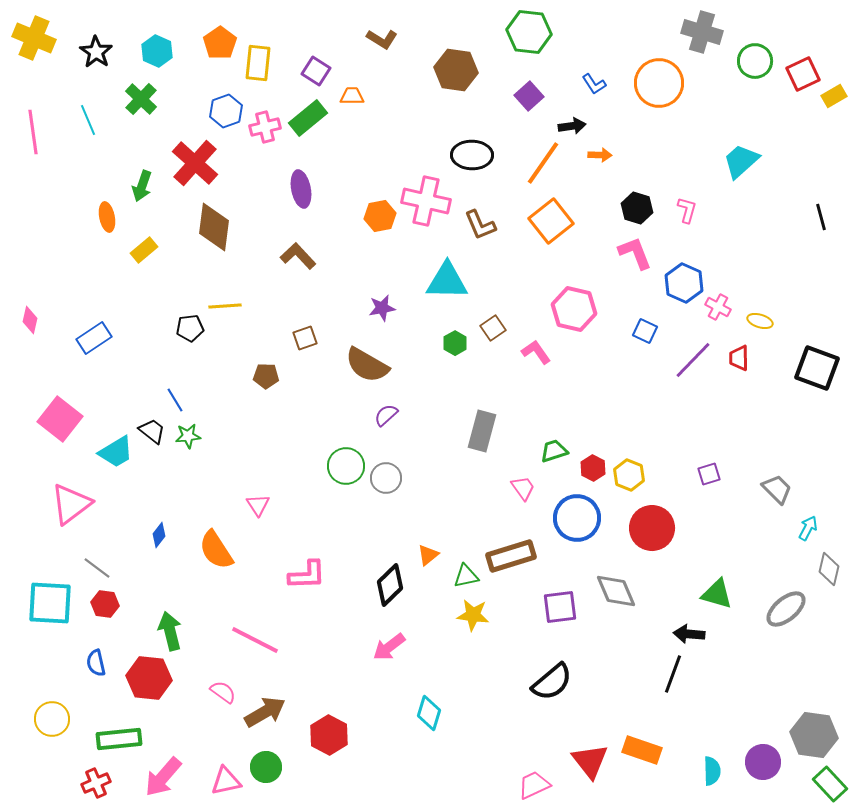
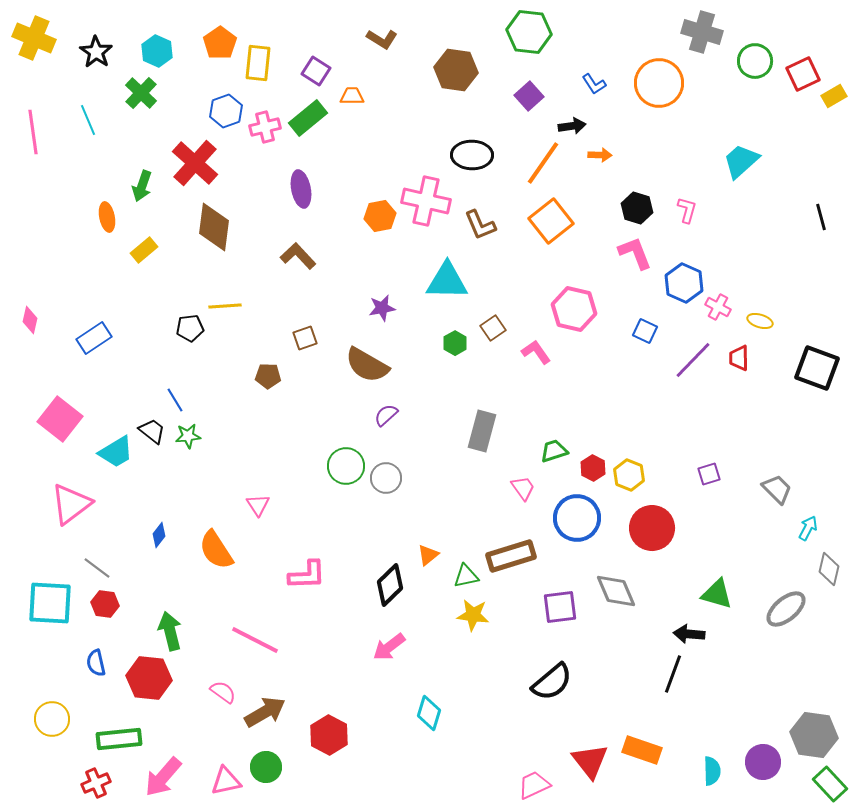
green cross at (141, 99): moved 6 px up
brown pentagon at (266, 376): moved 2 px right
